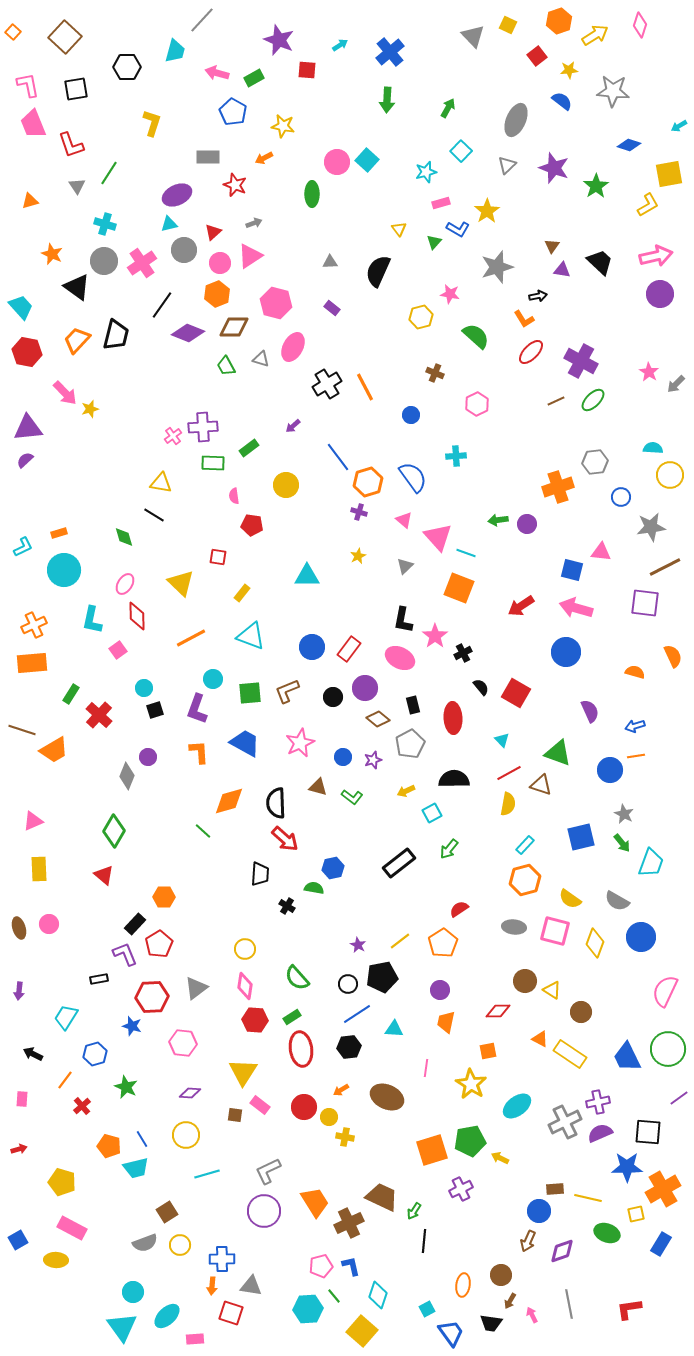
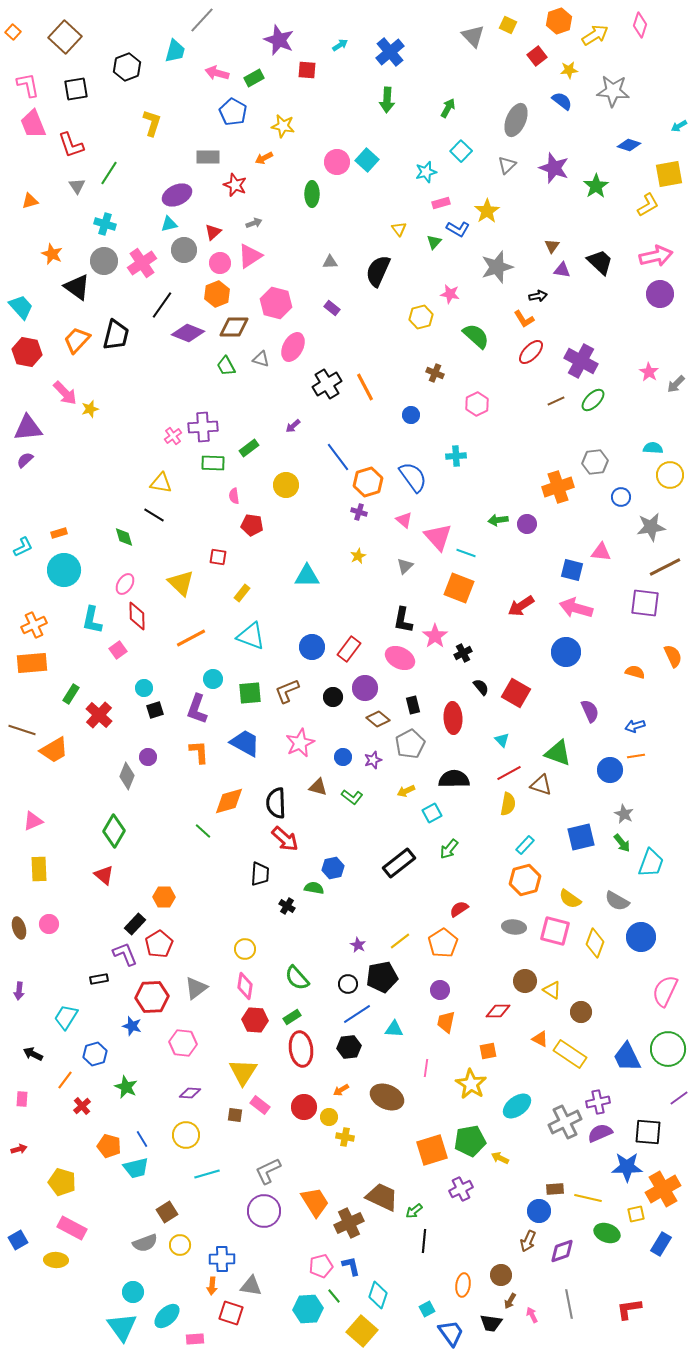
black hexagon at (127, 67): rotated 20 degrees counterclockwise
green arrow at (414, 1211): rotated 18 degrees clockwise
